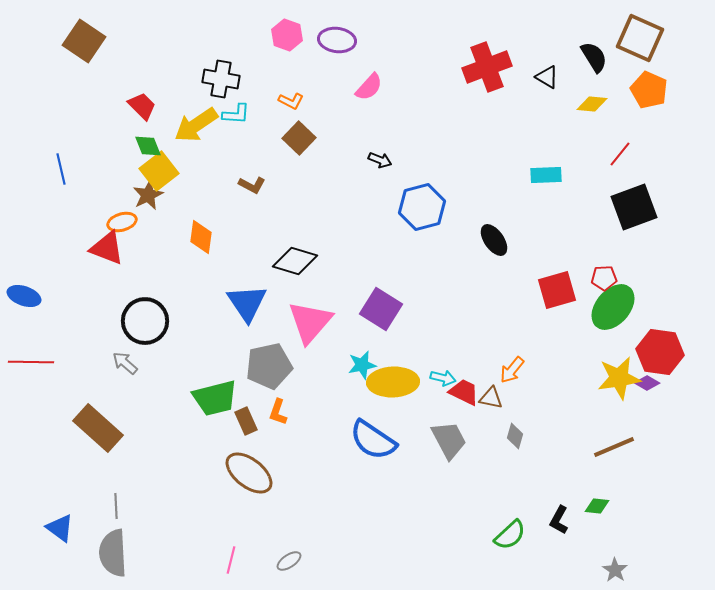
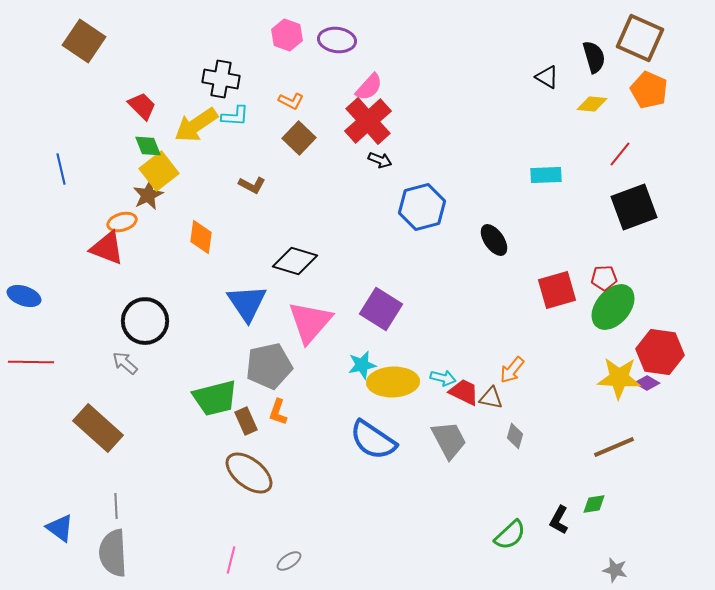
black semicircle at (594, 57): rotated 16 degrees clockwise
red cross at (487, 67): moved 119 px left, 54 px down; rotated 21 degrees counterclockwise
cyan L-shape at (236, 114): moved 1 px left, 2 px down
yellow star at (619, 378): rotated 12 degrees clockwise
green diamond at (597, 506): moved 3 px left, 2 px up; rotated 15 degrees counterclockwise
gray star at (615, 570): rotated 20 degrees counterclockwise
